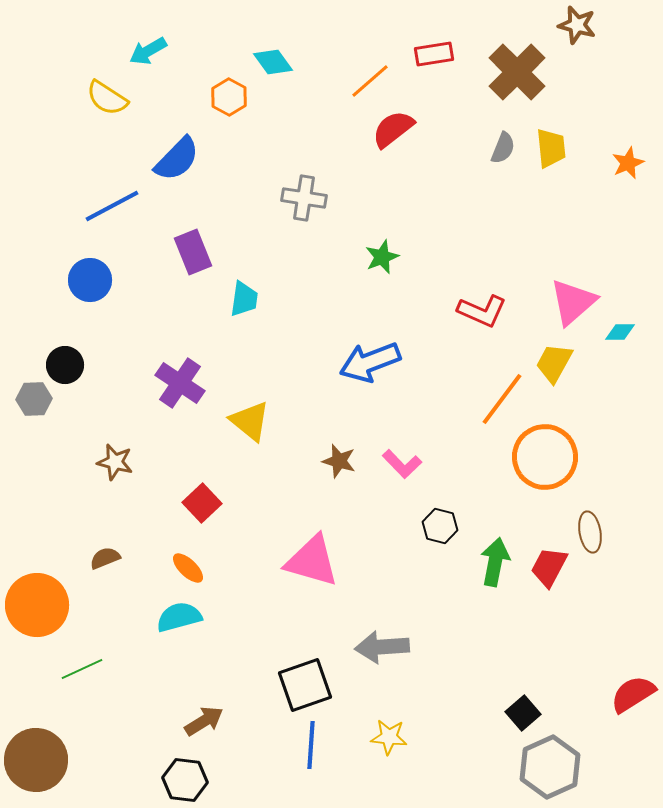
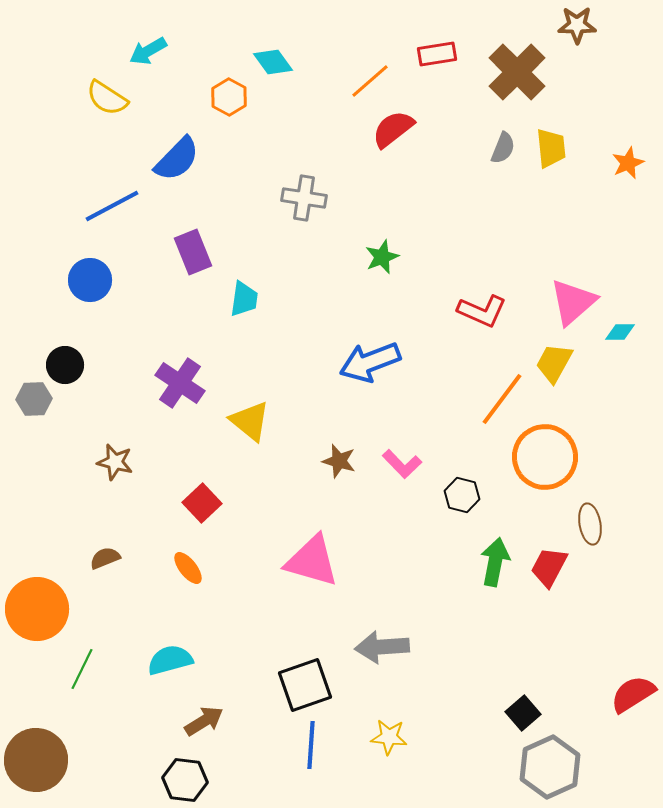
brown star at (577, 25): rotated 15 degrees counterclockwise
red rectangle at (434, 54): moved 3 px right
black hexagon at (440, 526): moved 22 px right, 31 px up
brown ellipse at (590, 532): moved 8 px up
orange ellipse at (188, 568): rotated 8 degrees clockwise
orange circle at (37, 605): moved 4 px down
cyan semicircle at (179, 617): moved 9 px left, 43 px down
green line at (82, 669): rotated 39 degrees counterclockwise
